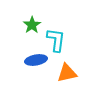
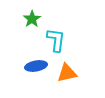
green star: moved 6 px up
blue ellipse: moved 6 px down
